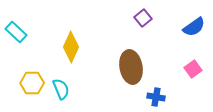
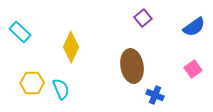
cyan rectangle: moved 4 px right
brown ellipse: moved 1 px right, 1 px up
blue cross: moved 1 px left, 2 px up; rotated 12 degrees clockwise
